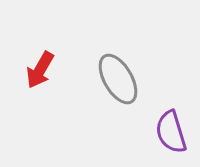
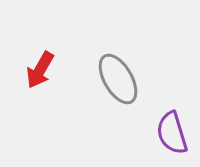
purple semicircle: moved 1 px right, 1 px down
